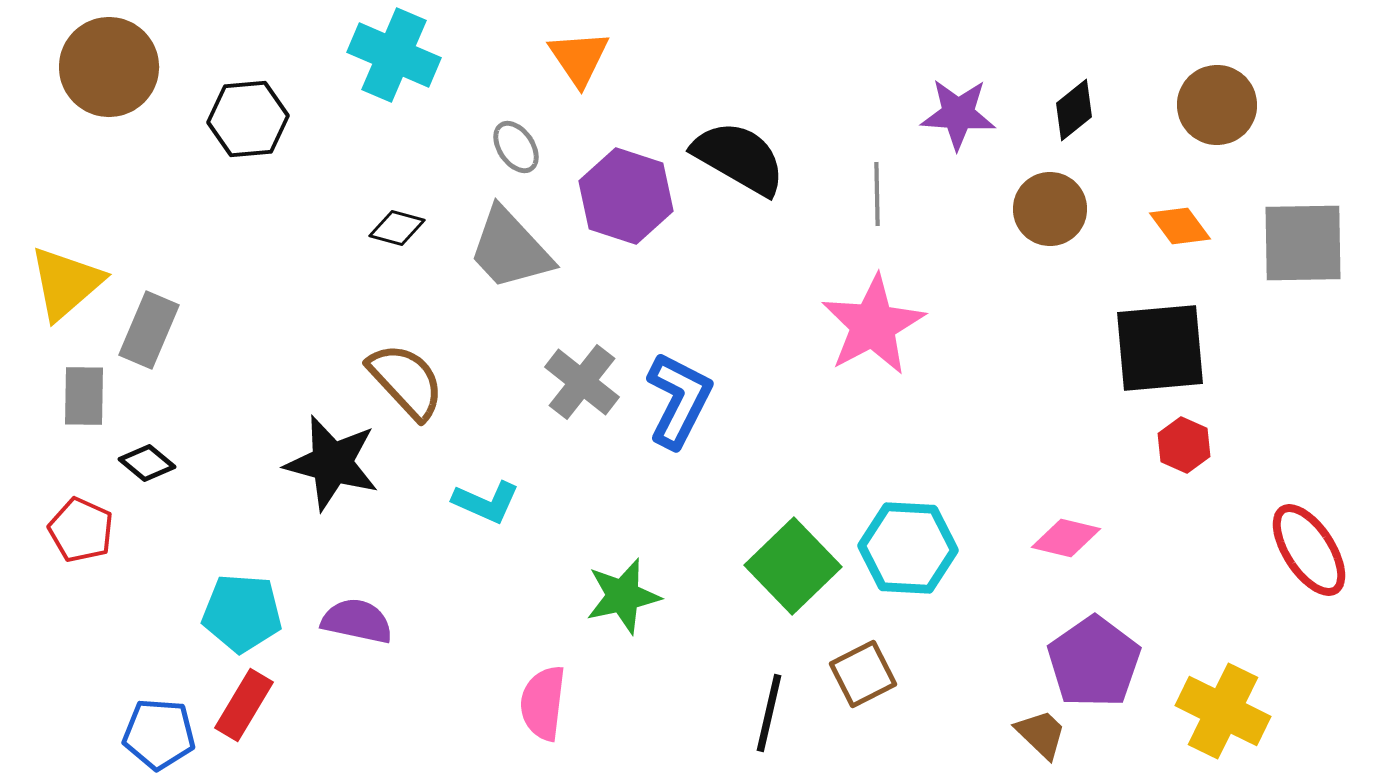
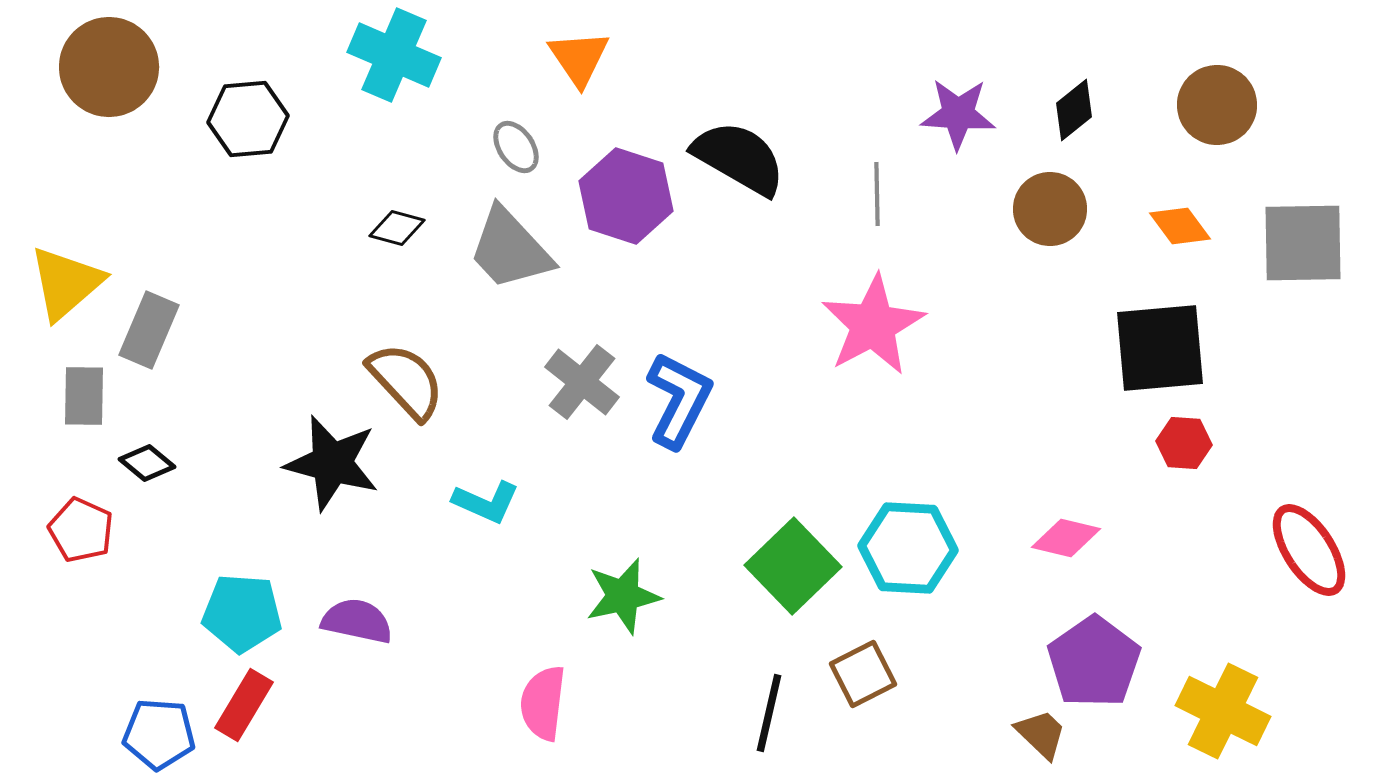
red hexagon at (1184, 445): moved 2 px up; rotated 20 degrees counterclockwise
